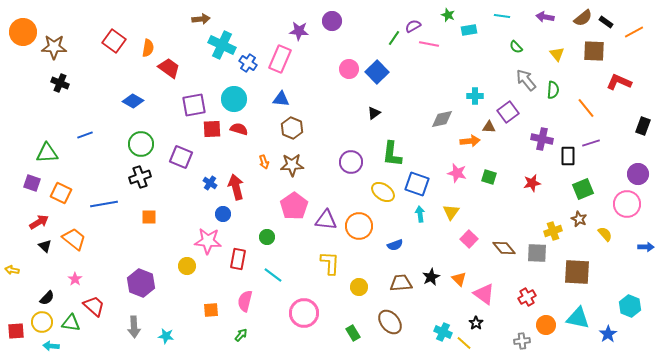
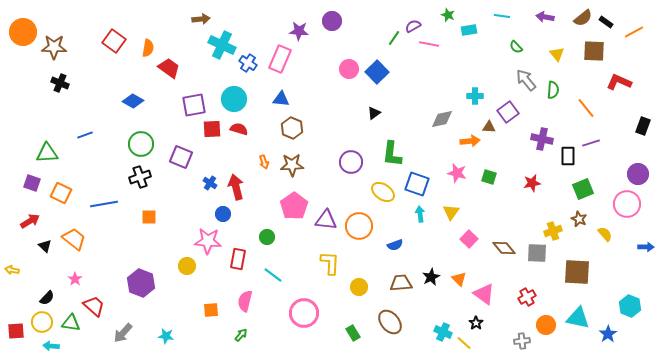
red arrow at (39, 222): moved 9 px left, 1 px up
gray arrow at (134, 327): moved 11 px left, 6 px down; rotated 45 degrees clockwise
